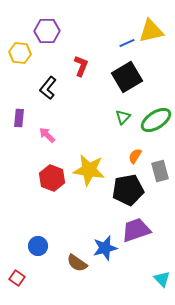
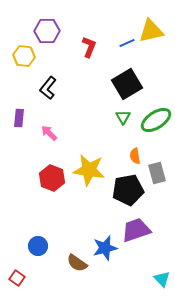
yellow hexagon: moved 4 px right, 3 px down
red L-shape: moved 8 px right, 19 px up
black square: moved 7 px down
green triangle: rotated 14 degrees counterclockwise
pink arrow: moved 2 px right, 2 px up
orange semicircle: rotated 42 degrees counterclockwise
gray rectangle: moved 3 px left, 2 px down
